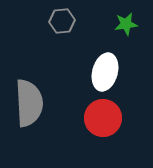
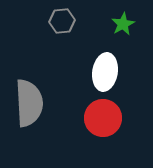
green star: moved 3 px left; rotated 20 degrees counterclockwise
white ellipse: rotated 6 degrees counterclockwise
